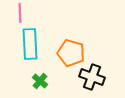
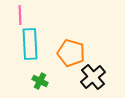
pink line: moved 2 px down
black cross: moved 1 px right; rotated 30 degrees clockwise
green cross: rotated 14 degrees counterclockwise
